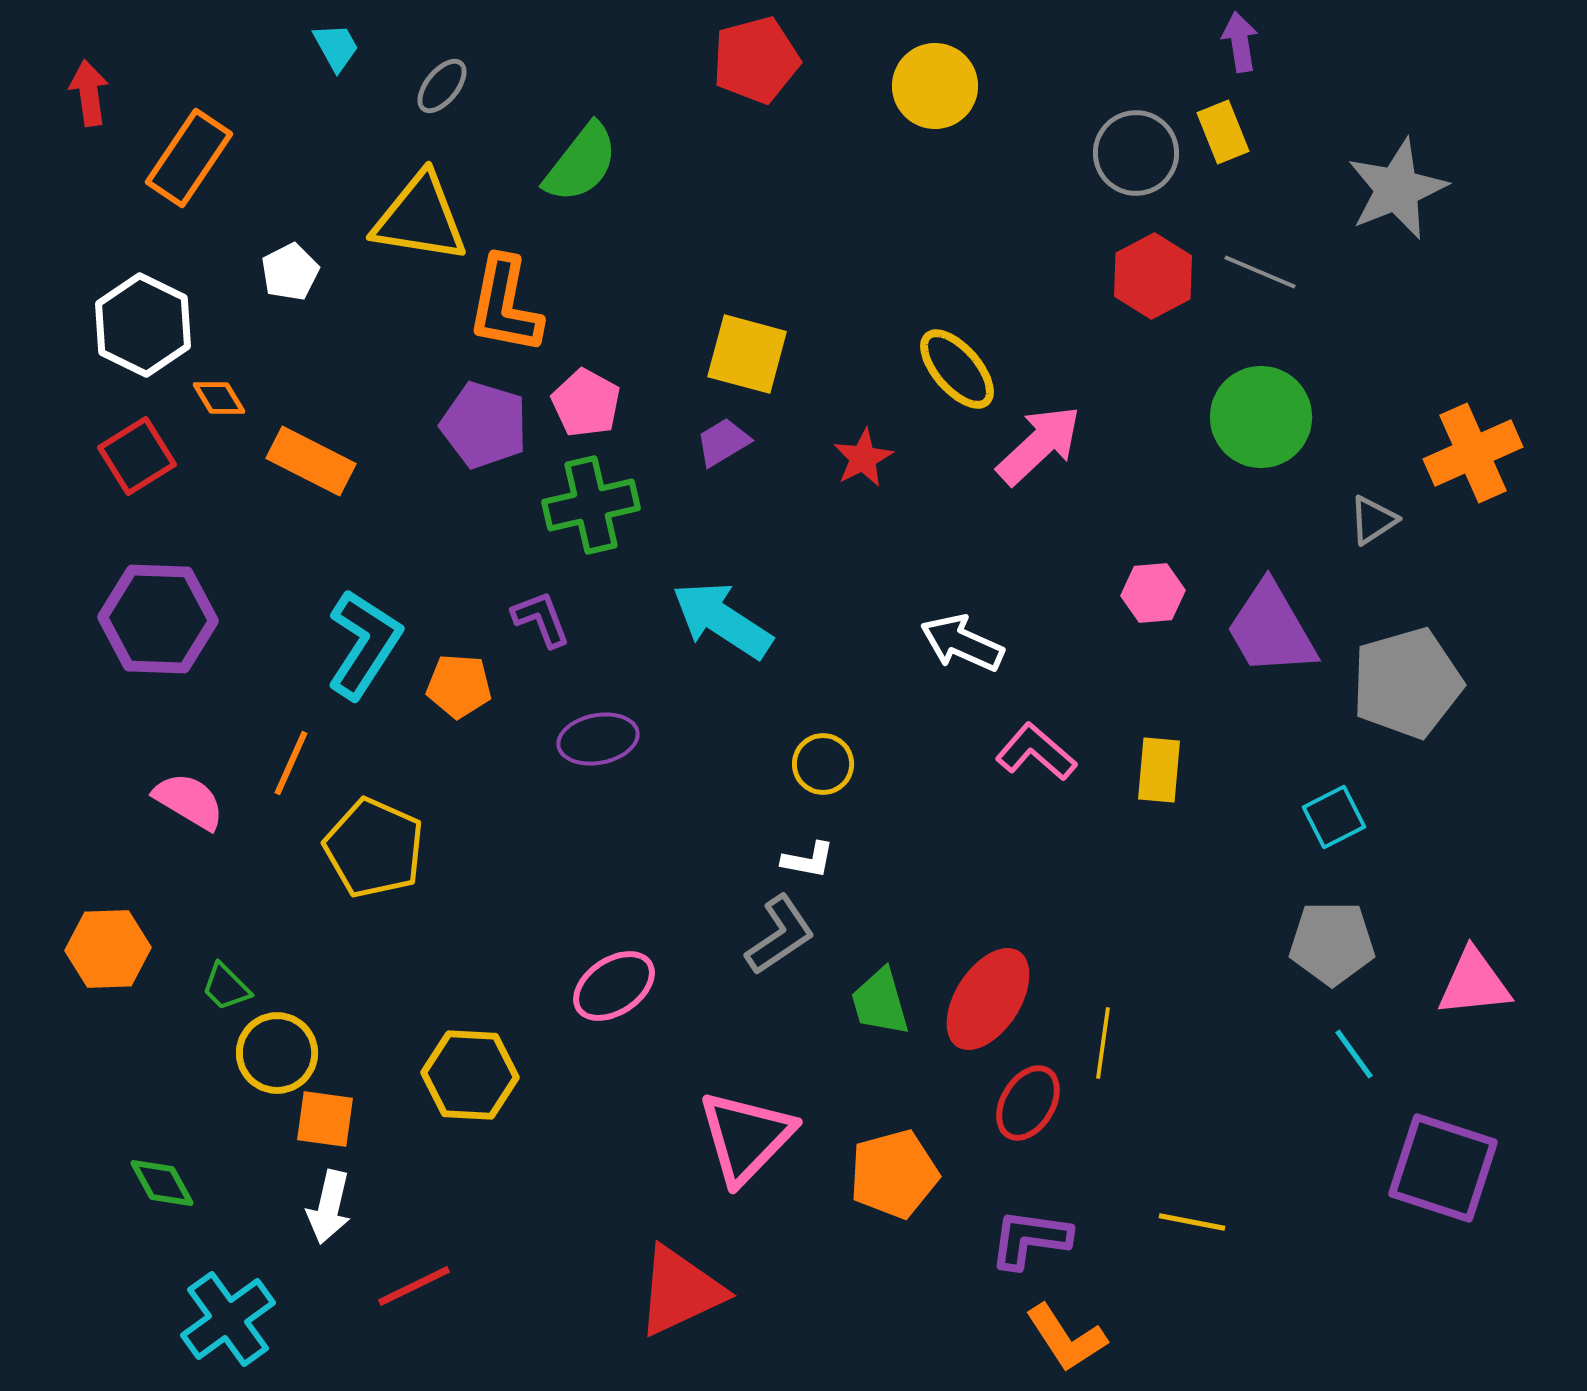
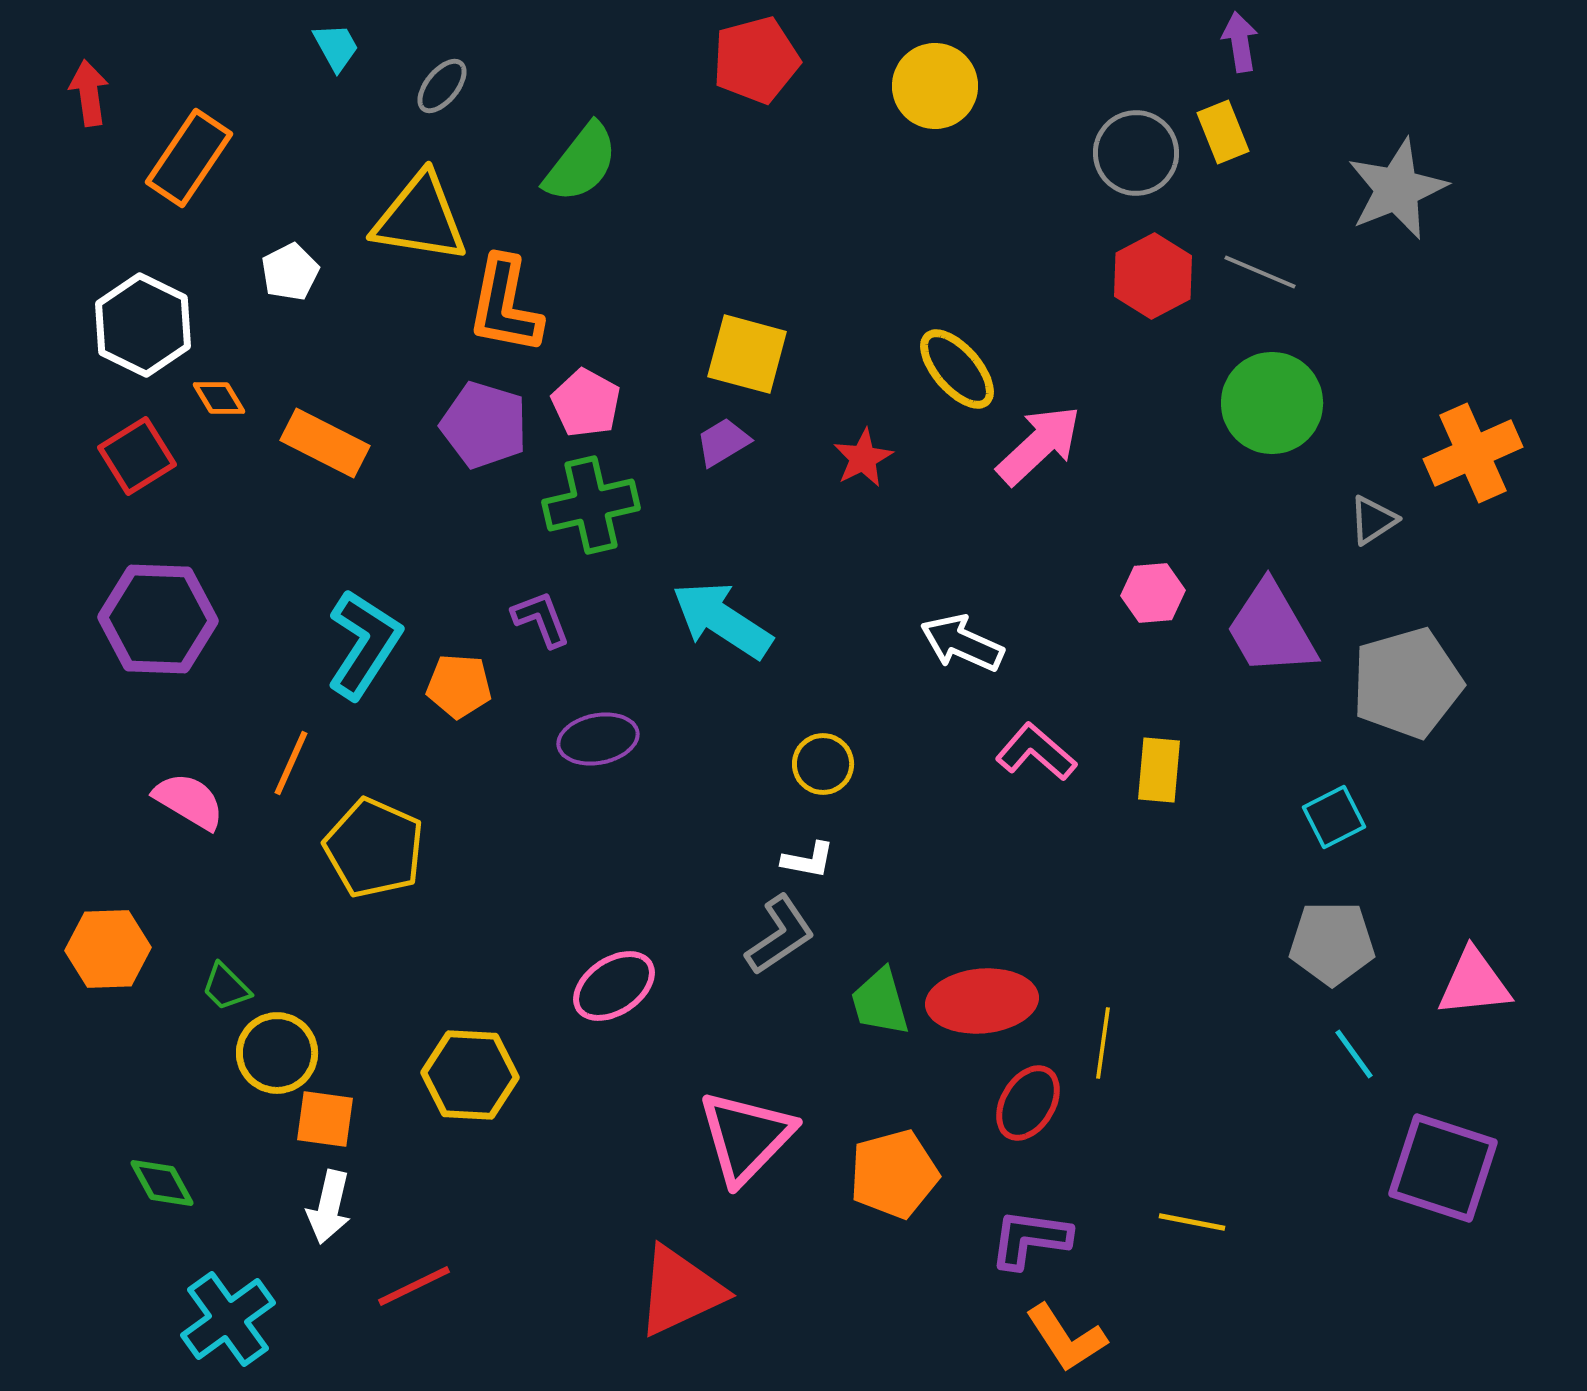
green circle at (1261, 417): moved 11 px right, 14 px up
orange rectangle at (311, 461): moved 14 px right, 18 px up
red ellipse at (988, 999): moved 6 px left, 2 px down; rotated 52 degrees clockwise
